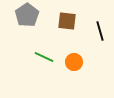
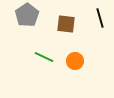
brown square: moved 1 px left, 3 px down
black line: moved 13 px up
orange circle: moved 1 px right, 1 px up
